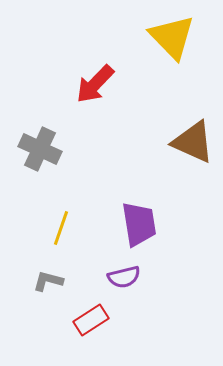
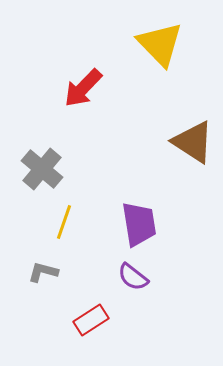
yellow triangle: moved 12 px left, 7 px down
red arrow: moved 12 px left, 4 px down
brown triangle: rotated 9 degrees clockwise
gray cross: moved 2 px right, 20 px down; rotated 15 degrees clockwise
yellow line: moved 3 px right, 6 px up
purple semicircle: moved 9 px right; rotated 52 degrees clockwise
gray L-shape: moved 5 px left, 9 px up
